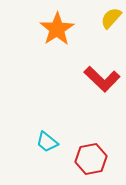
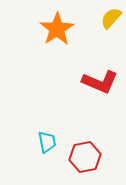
red L-shape: moved 2 px left, 3 px down; rotated 21 degrees counterclockwise
cyan trapezoid: rotated 140 degrees counterclockwise
red hexagon: moved 6 px left, 2 px up
